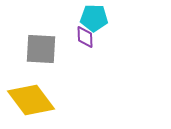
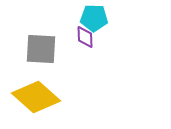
yellow diamond: moved 5 px right, 3 px up; rotated 12 degrees counterclockwise
